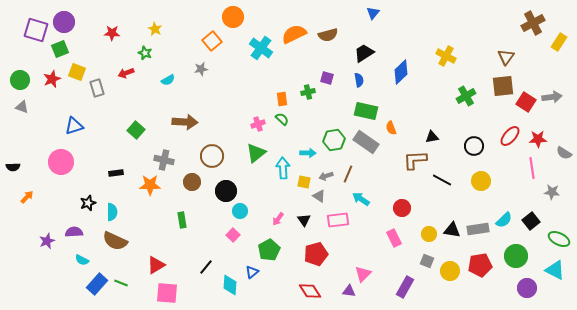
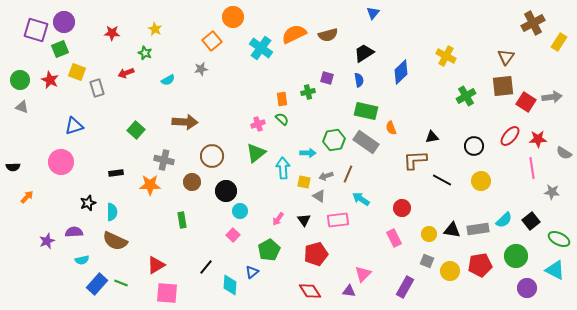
red star at (52, 79): moved 2 px left, 1 px down; rotated 24 degrees counterclockwise
cyan semicircle at (82, 260): rotated 40 degrees counterclockwise
